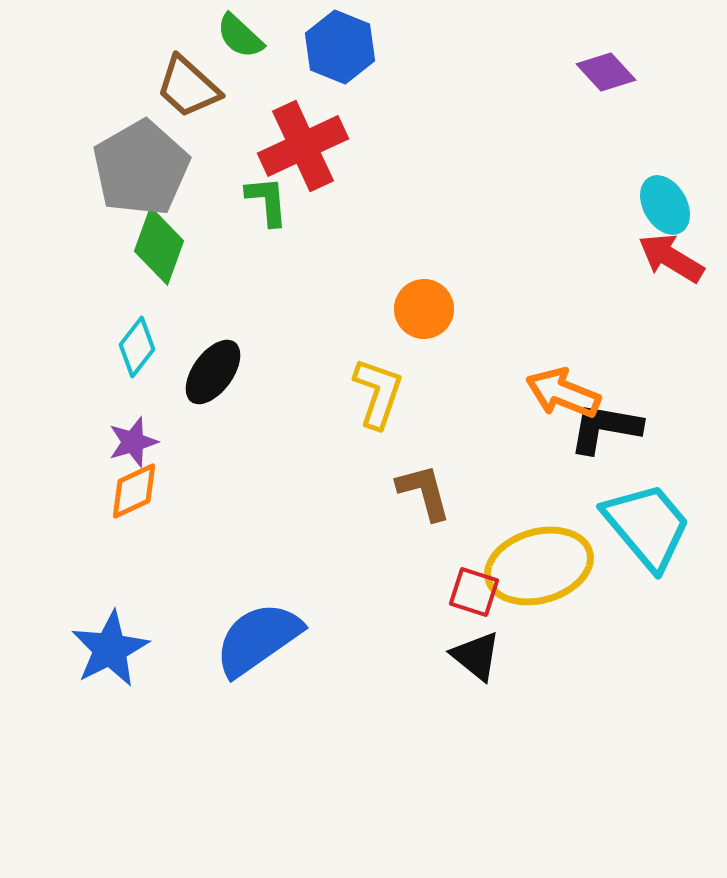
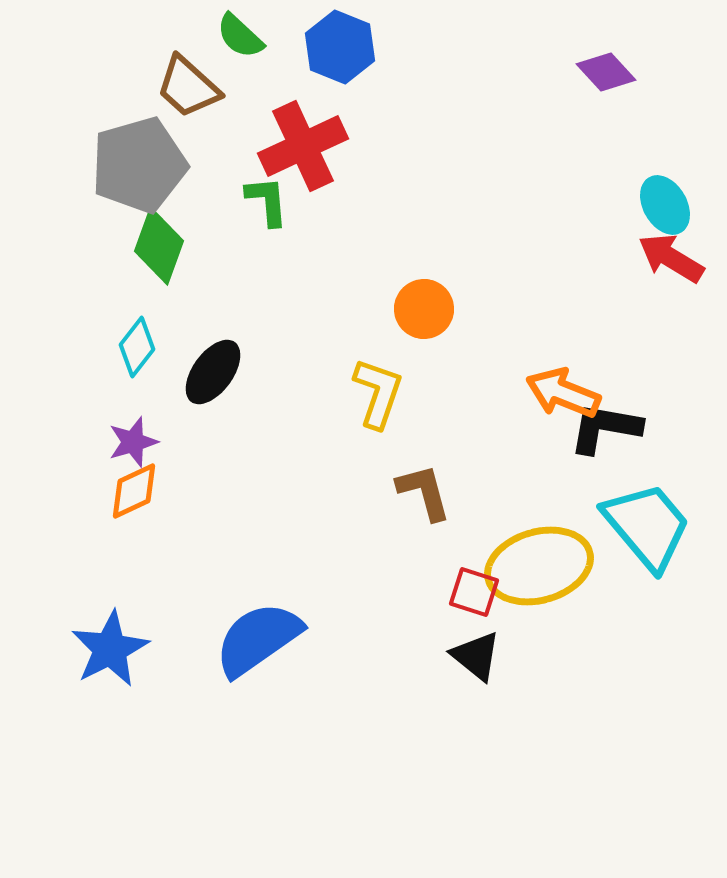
gray pentagon: moved 2 px left, 3 px up; rotated 14 degrees clockwise
